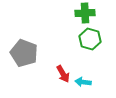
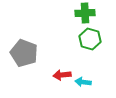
red arrow: moved 1 px left, 1 px down; rotated 114 degrees clockwise
